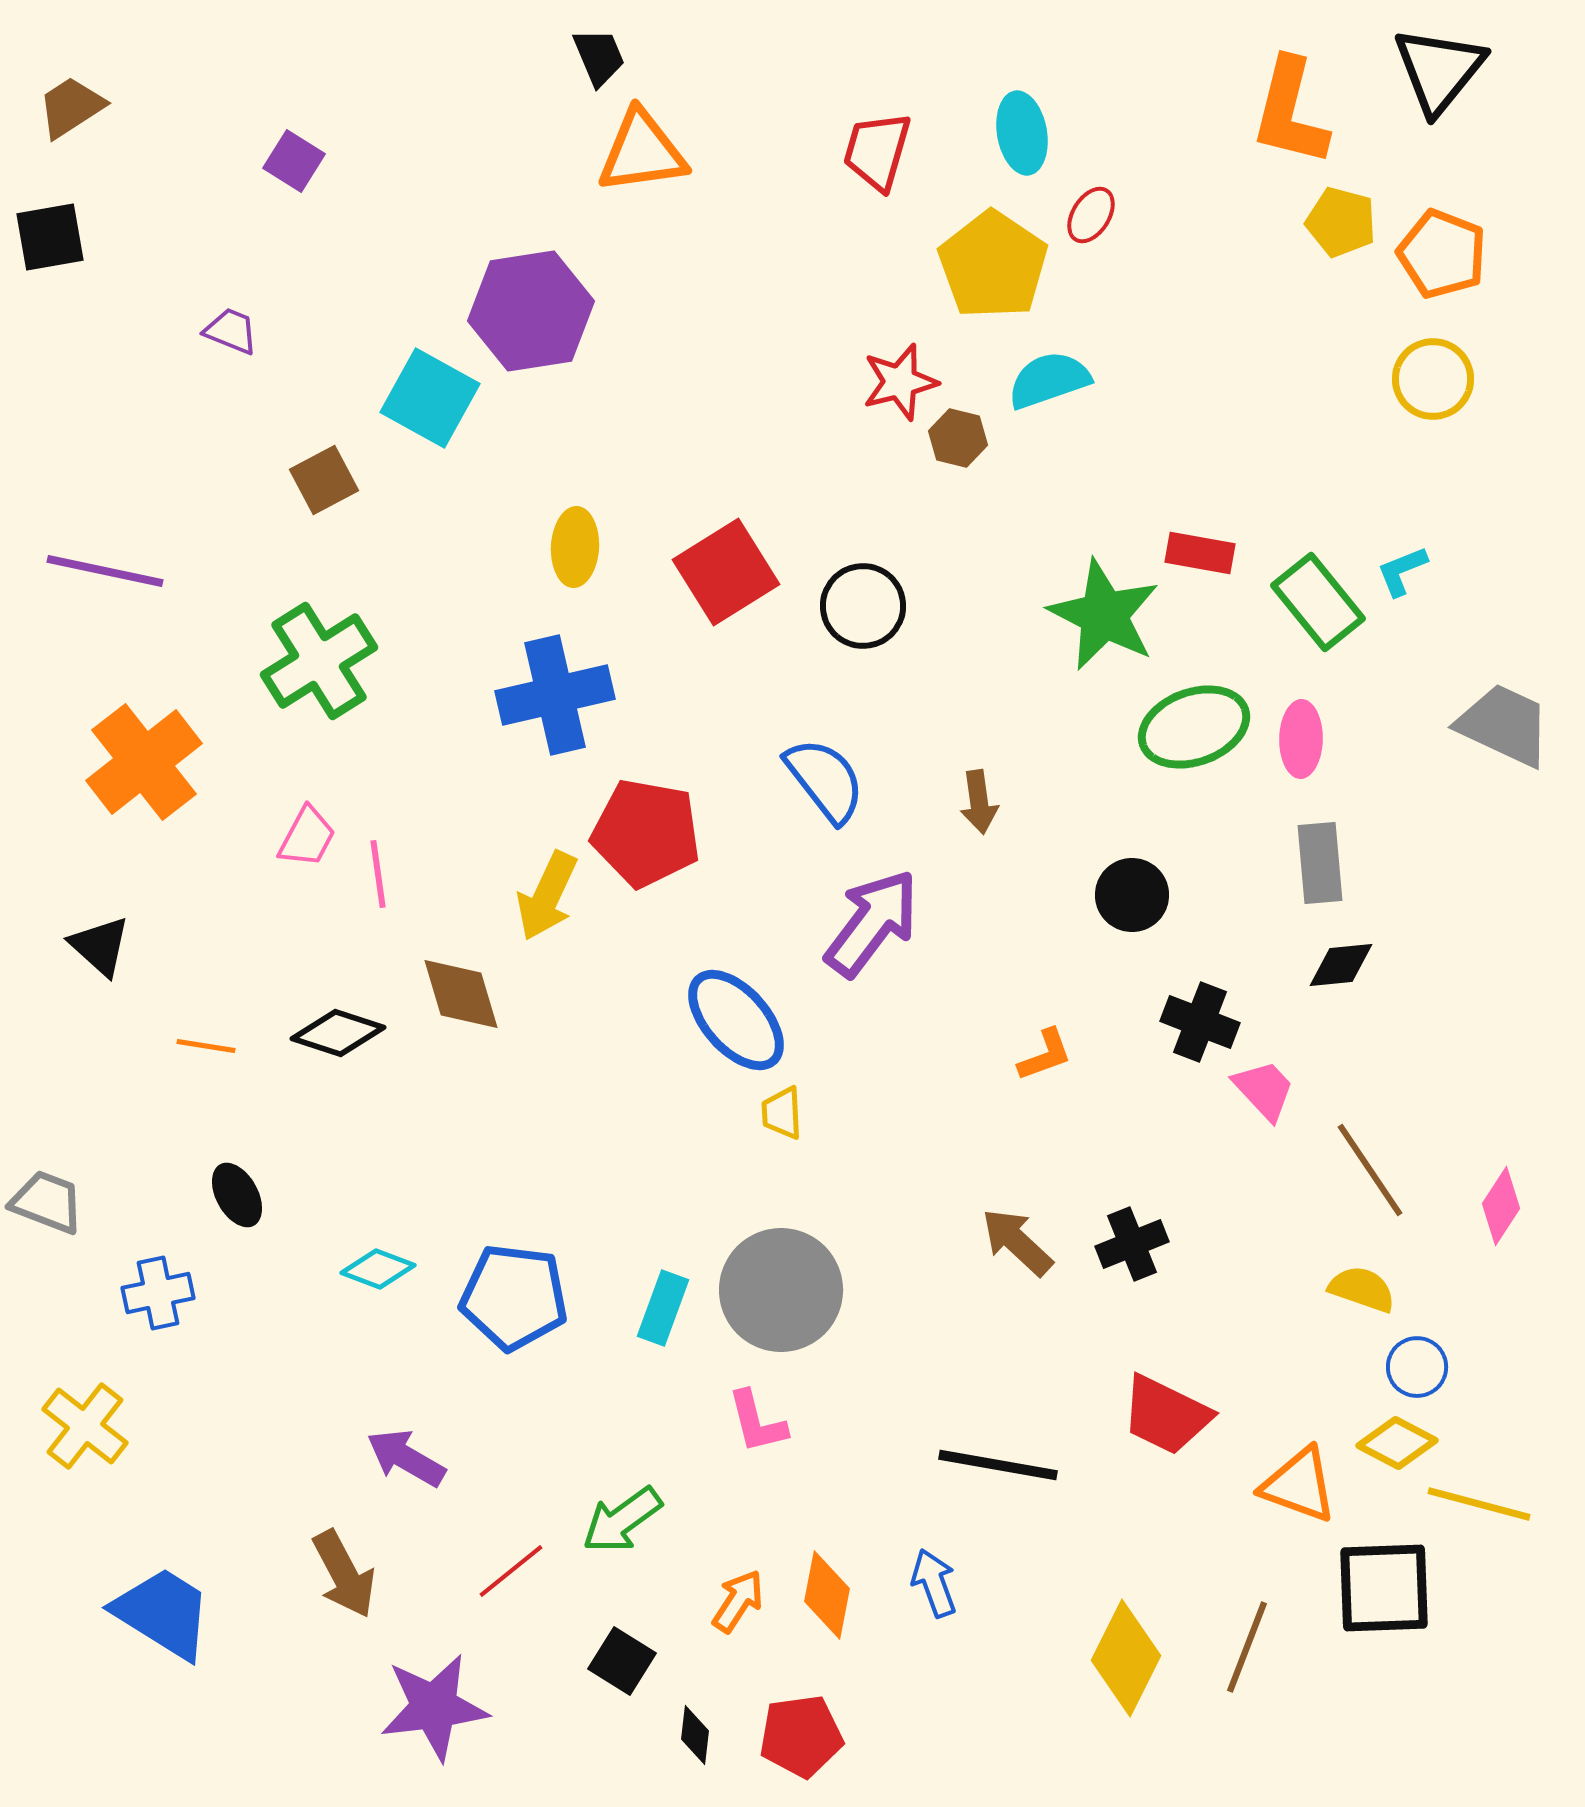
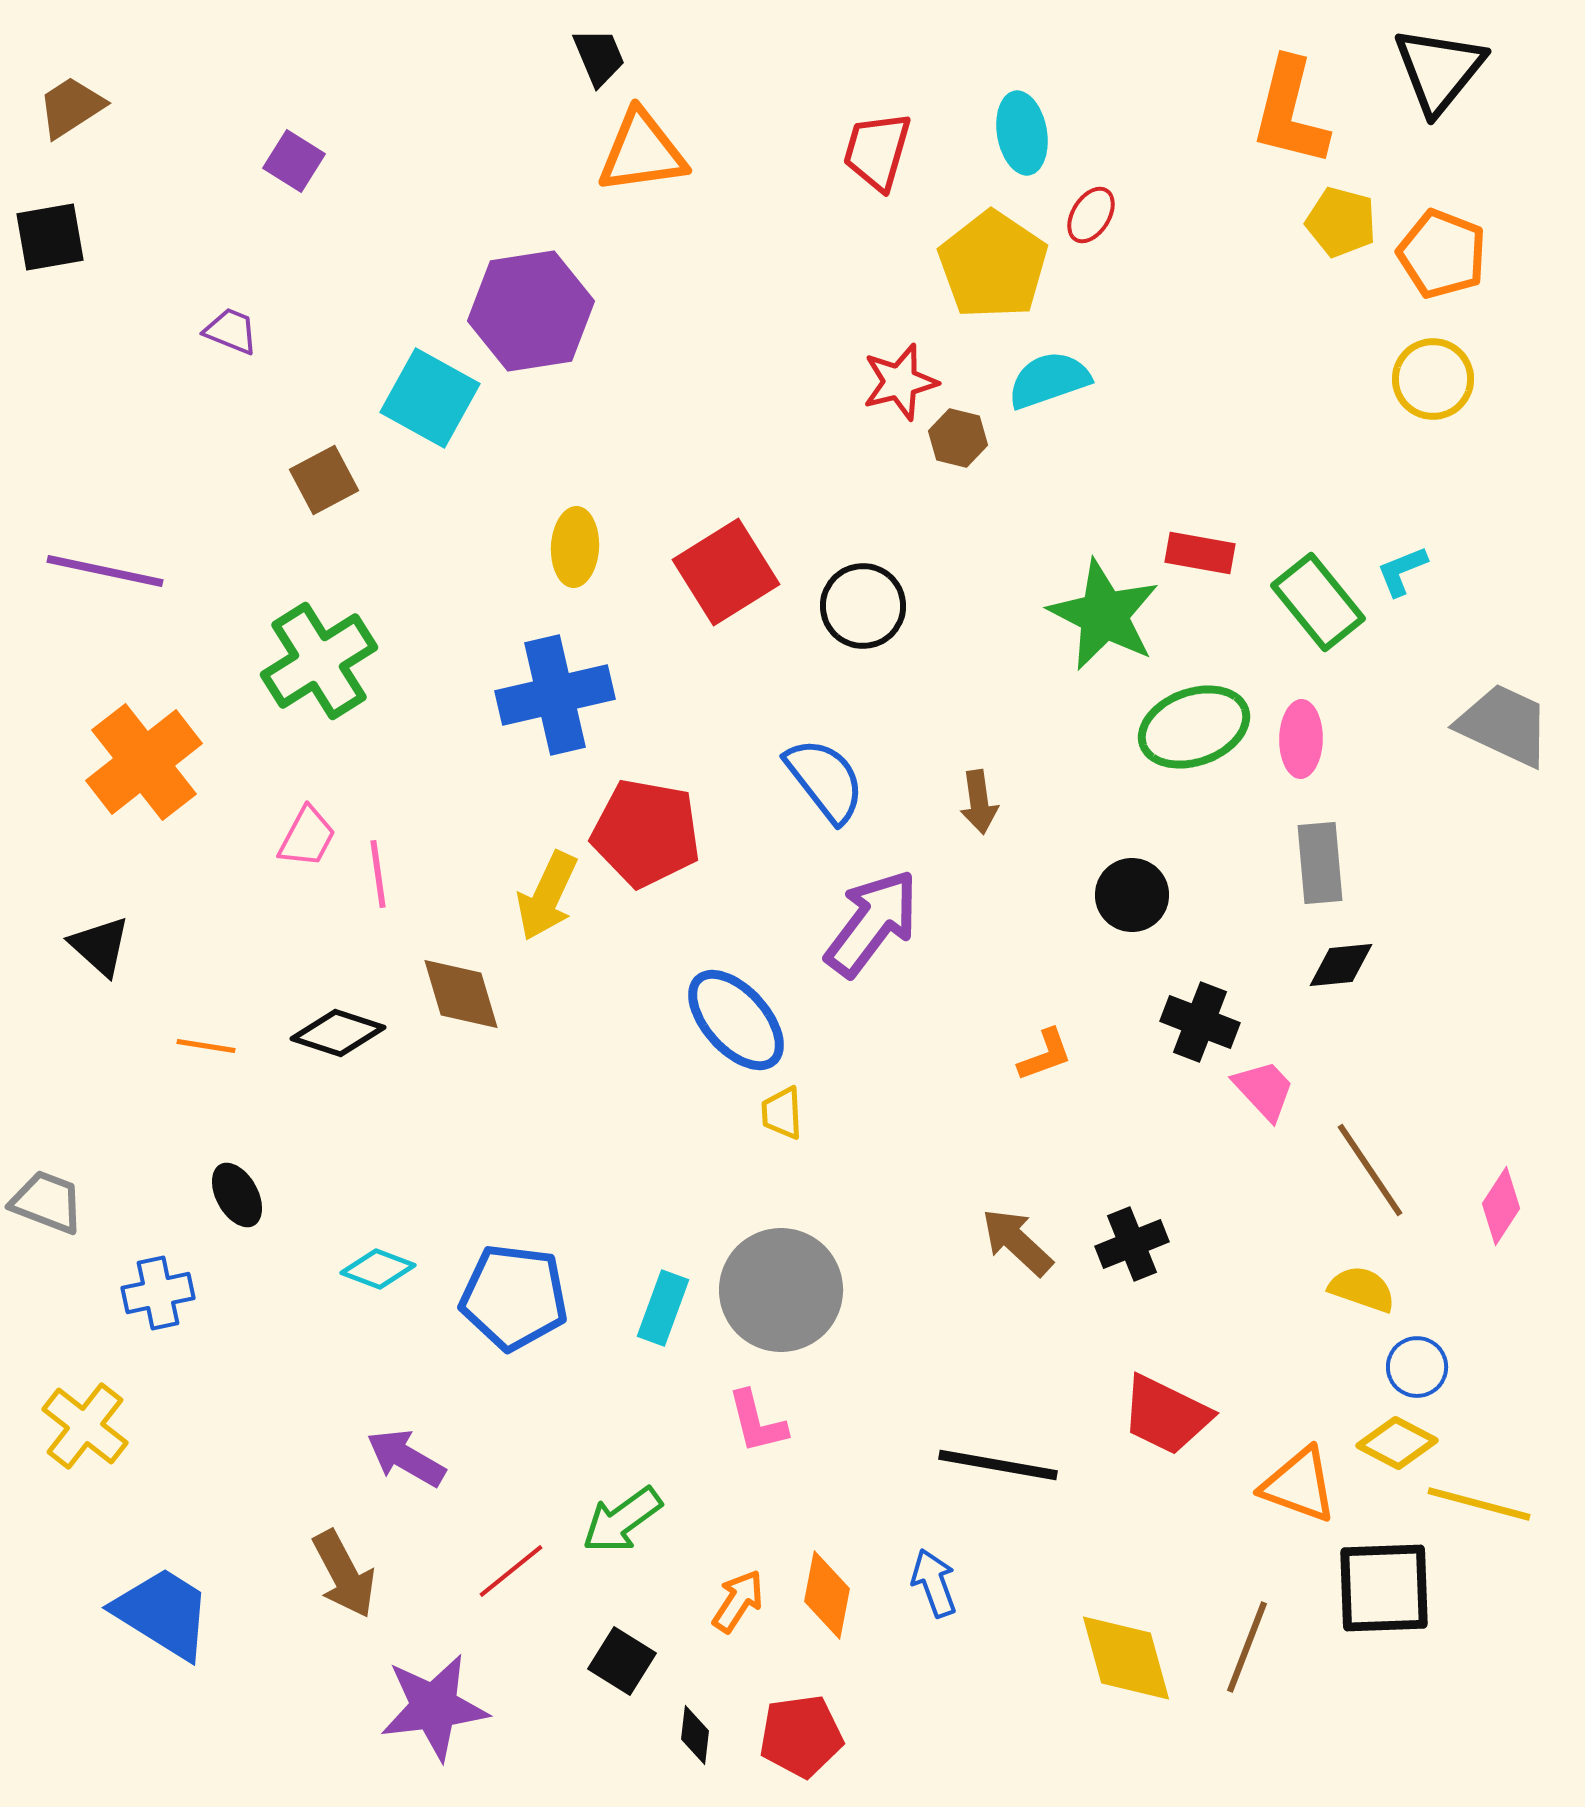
yellow diamond at (1126, 1658): rotated 42 degrees counterclockwise
